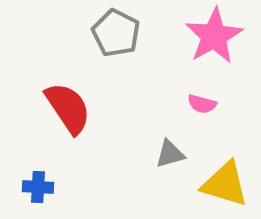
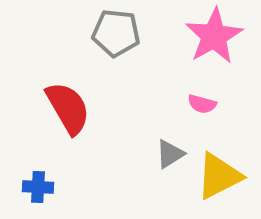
gray pentagon: rotated 21 degrees counterclockwise
red semicircle: rotated 4 degrees clockwise
gray triangle: rotated 16 degrees counterclockwise
yellow triangle: moved 6 px left, 8 px up; rotated 44 degrees counterclockwise
